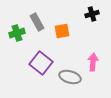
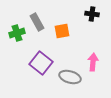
black cross: rotated 24 degrees clockwise
